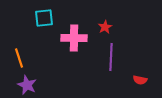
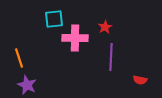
cyan square: moved 10 px right, 1 px down
pink cross: moved 1 px right
